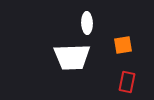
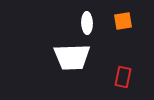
orange square: moved 24 px up
red rectangle: moved 4 px left, 5 px up
